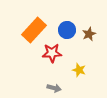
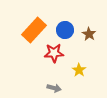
blue circle: moved 2 px left
brown star: rotated 16 degrees counterclockwise
red star: moved 2 px right
yellow star: rotated 16 degrees clockwise
